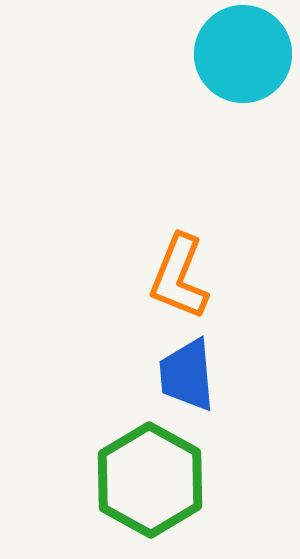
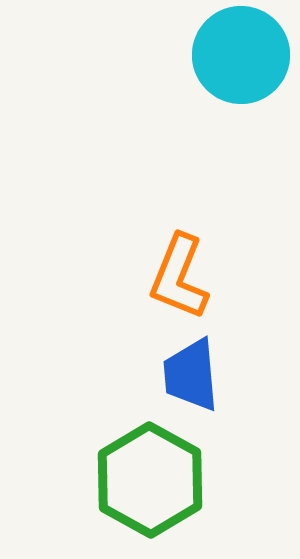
cyan circle: moved 2 px left, 1 px down
blue trapezoid: moved 4 px right
